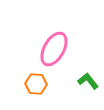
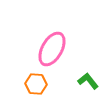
pink ellipse: moved 2 px left
